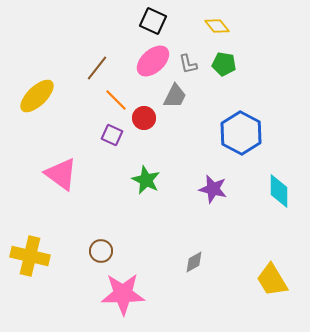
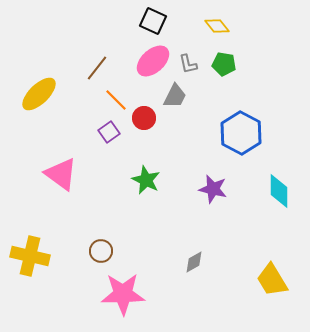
yellow ellipse: moved 2 px right, 2 px up
purple square: moved 3 px left, 3 px up; rotated 30 degrees clockwise
